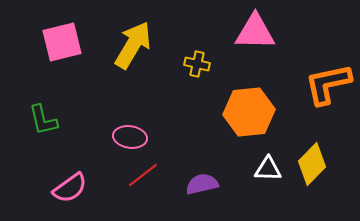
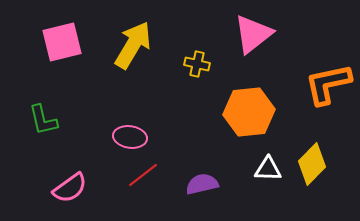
pink triangle: moved 2 px left, 2 px down; rotated 39 degrees counterclockwise
